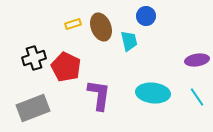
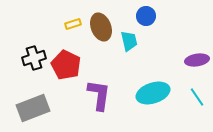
red pentagon: moved 2 px up
cyan ellipse: rotated 24 degrees counterclockwise
